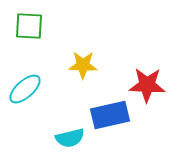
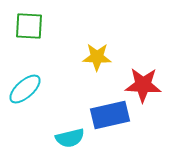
yellow star: moved 14 px right, 8 px up
red star: moved 4 px left
